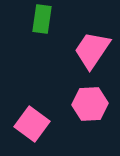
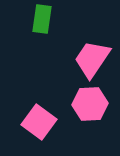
pink trapezoid: moved 9 px down
pink square: moved 7 px right, 2 px up
